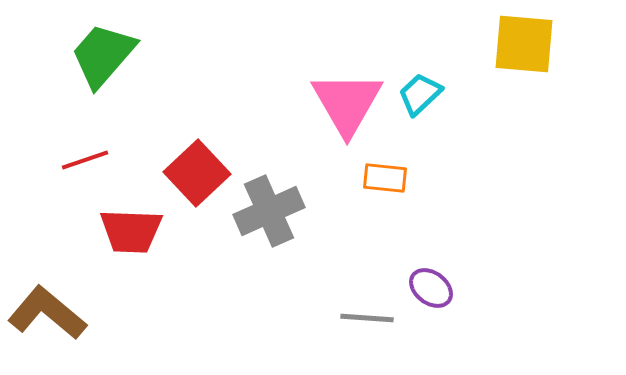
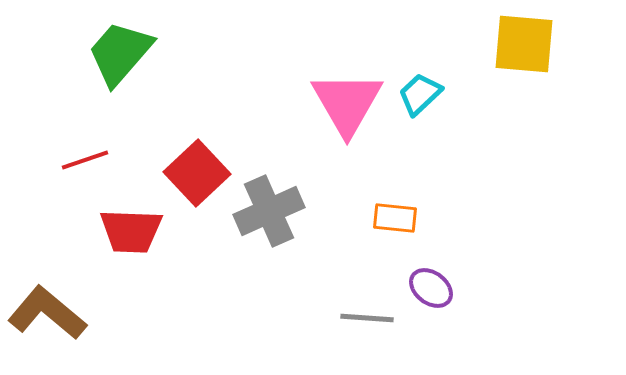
green trapezoid: moved 17 px right, 2 px up
orange rectangle: moved 10 px right, 40 px down
